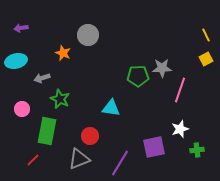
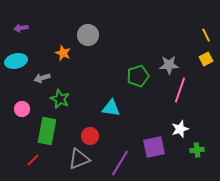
gray star: moved 7 px right, 3 px up
green pentagon: rotated 15 degrees counterclockwise
